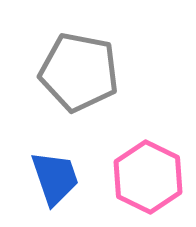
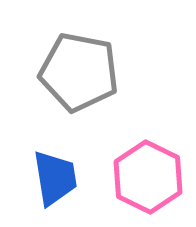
blue trapezoid: rotated 10 degrees clockwise
